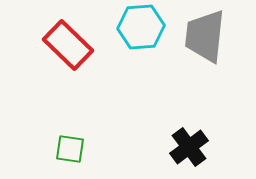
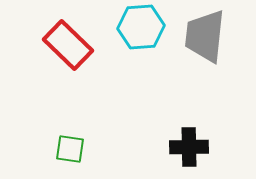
black cross: rotated 36 degrees clockwise
